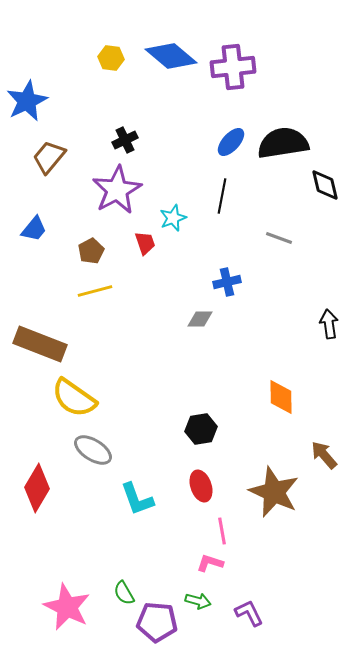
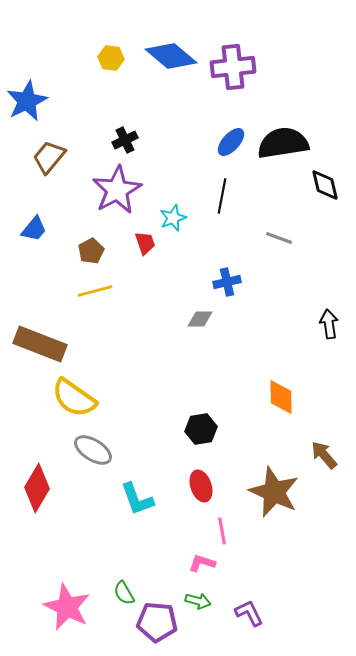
pink L-shape: moved 8 px left
